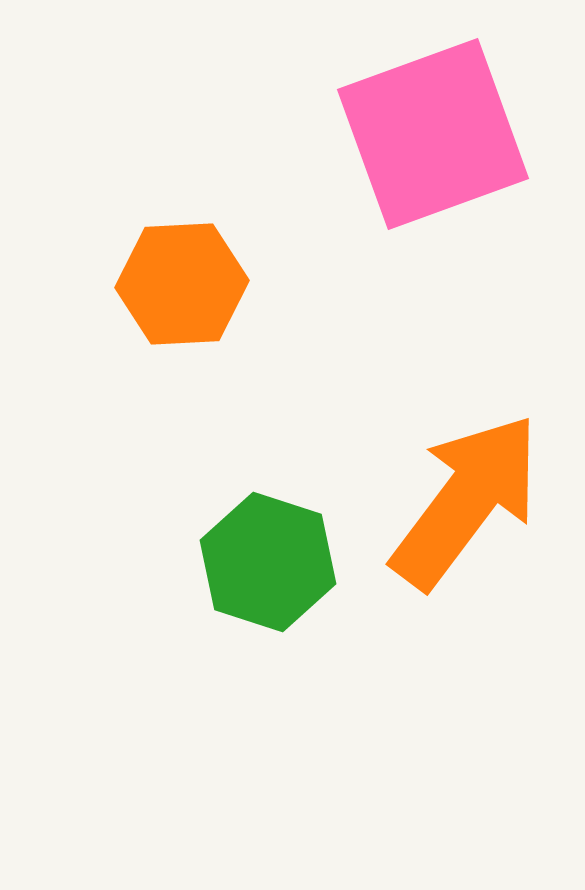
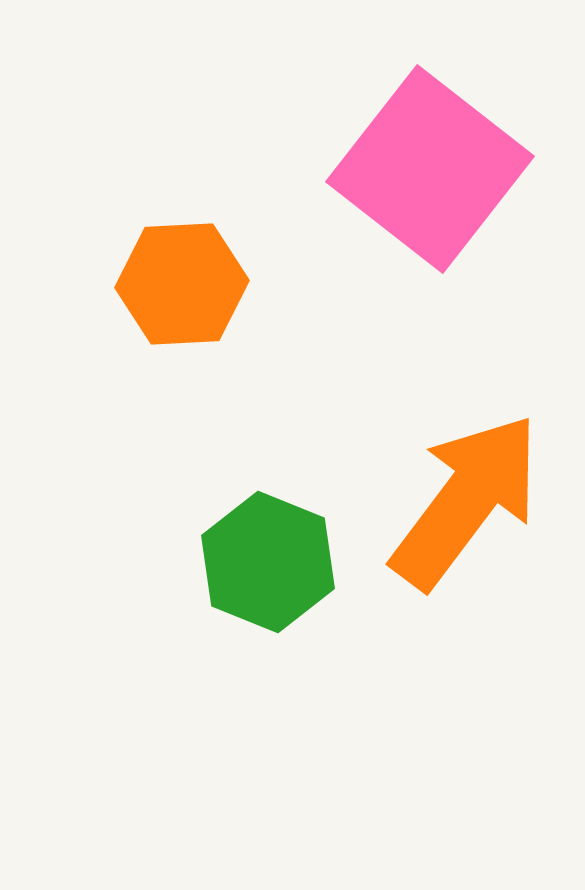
pink square: moved 3 px left, 35 px down; rotated 32 degrees counterclockwise
green hexagon: rotated 4 degrees clockwise
